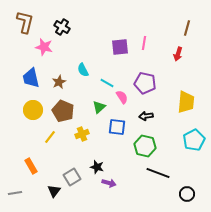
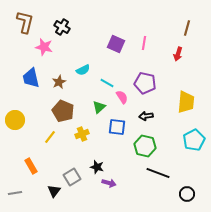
purple square: moved 4 px left, 3 px up; rotated 30 degrees clockwise
cyan semicircle: rotated 88 degrees counterclockwise
yellow circle: moved 18 px left, 10 px down
